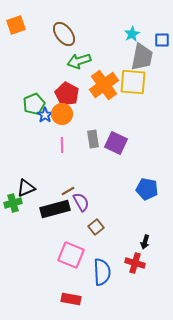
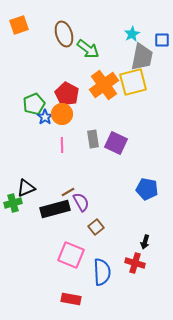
orange square: moved 3 px right
brown ellipse: rotated 20 degrees clockwise
green arrow: moved 9 px right, 12 px up; rotated 125 degrees counterclockwise
yellow square: rotated 20 degrees counterclockwise
blue star: moved 2 px down
brown line: moved 1 px down
